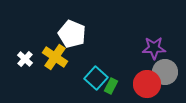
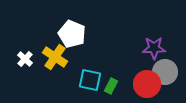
cyan square: moved 6 px left, 2 px down; rotated 30 degrees counterclockwise
